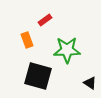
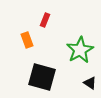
red rectangle: rotated 32 degrees counterclockwise
green star: moved 13 px right; rotated 28 degrees counterclockwise
black square: moved 4 px right, 1 px down
